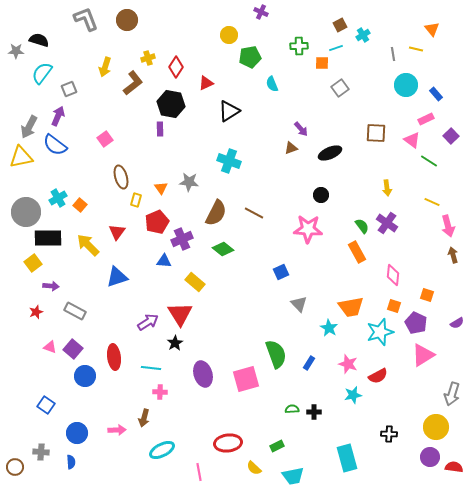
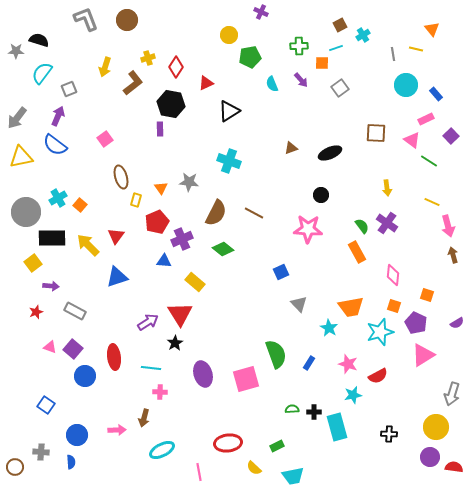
gray arrow at (29, 127): moved 12 px left, 9 px up; rotated 10 degrees clockwise
purple arrow at (301, 129): moved 49 px up
red triangle at (117, 232): moved 1 px left, 4 px down
black rectangle at (48, 238): moved 4 px right
blue circle at (77, 433): moved 2 px down
cyan rectangle at (347, 458): moved 10 px left, 31 px up
